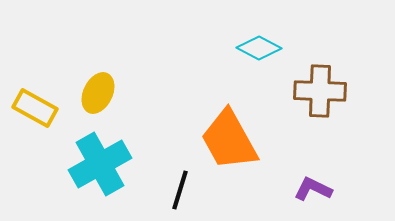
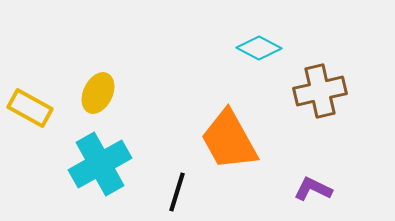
brown cross: rotated 15 degrees counterclockwise
yellow rectangle: moved 5 px left
black line: moved 3 px left, 2 px down
